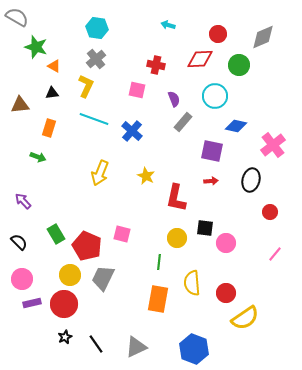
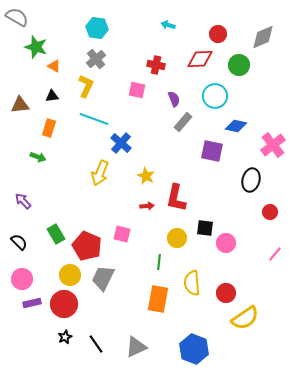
black triangle at (52, 93): moved 3 px down
blue cross at (132, 131): moved 11 px left, 12 px down
red arrow at (211, 181): moved 64 px left, 25 px down
